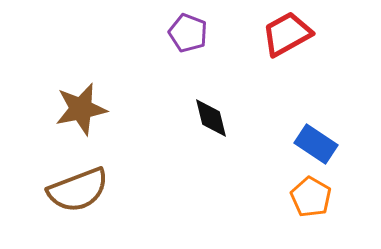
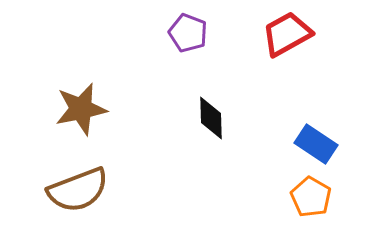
black diamond: rotated 12 degrees clockwise
